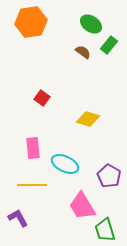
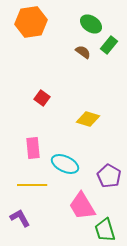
purple L-shape: moved 2 px right
